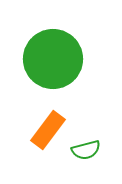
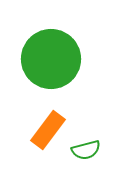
green circle: moved 2 px left
